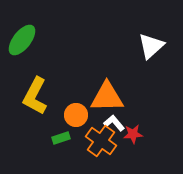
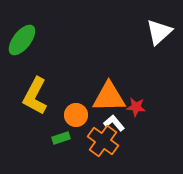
white triangle: moved 8 px right, 14 px up
orange triangle: moved 2 px right
red star: moved 3 px right, 27 px up; rotated 12 degrees clockwise
orange cross: moved 2 px right
